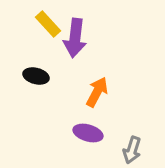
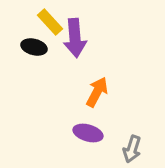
yellow rectangle: moved 2 px right, 2 px up
purple arrow: rotated 12 degrees counterclockwise
black ellipse: moved 2 px left, 29 px up
gray arrow: moved 1 px up
